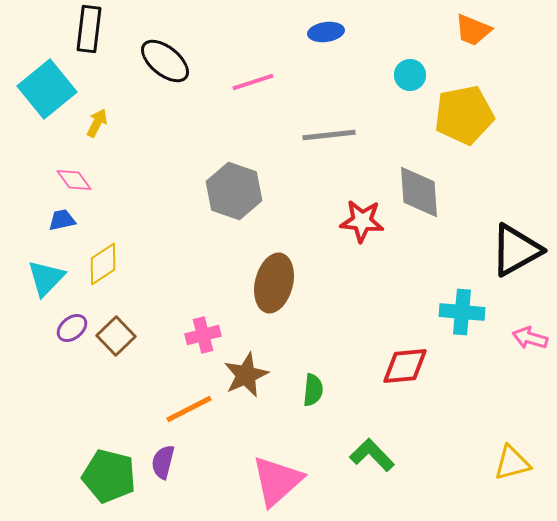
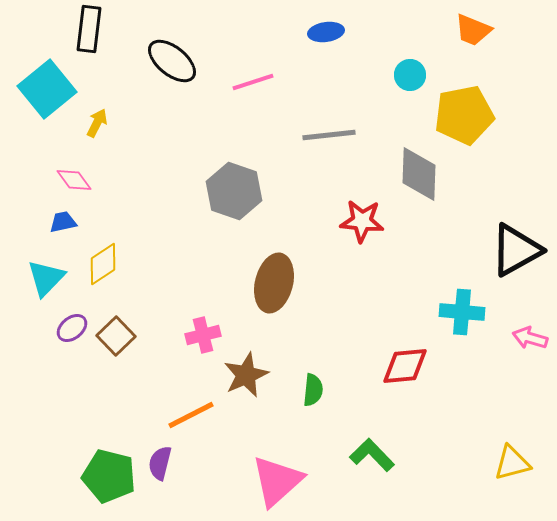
black ellipse: moved 7 px right
gray diamond: moved 18 px up; rotated 6 degrees clockwise
blue trapezoid: moved 1 px right, 2 px down
orange line: moved 2 px right, 6 px down
purple semicircle: moved 3 px left, 1 px down
